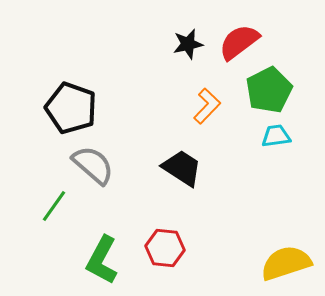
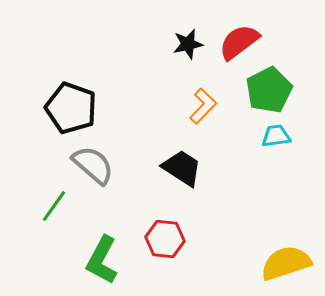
orange L-shape: moved 4 px left
red hexagon: moved 9 px up
